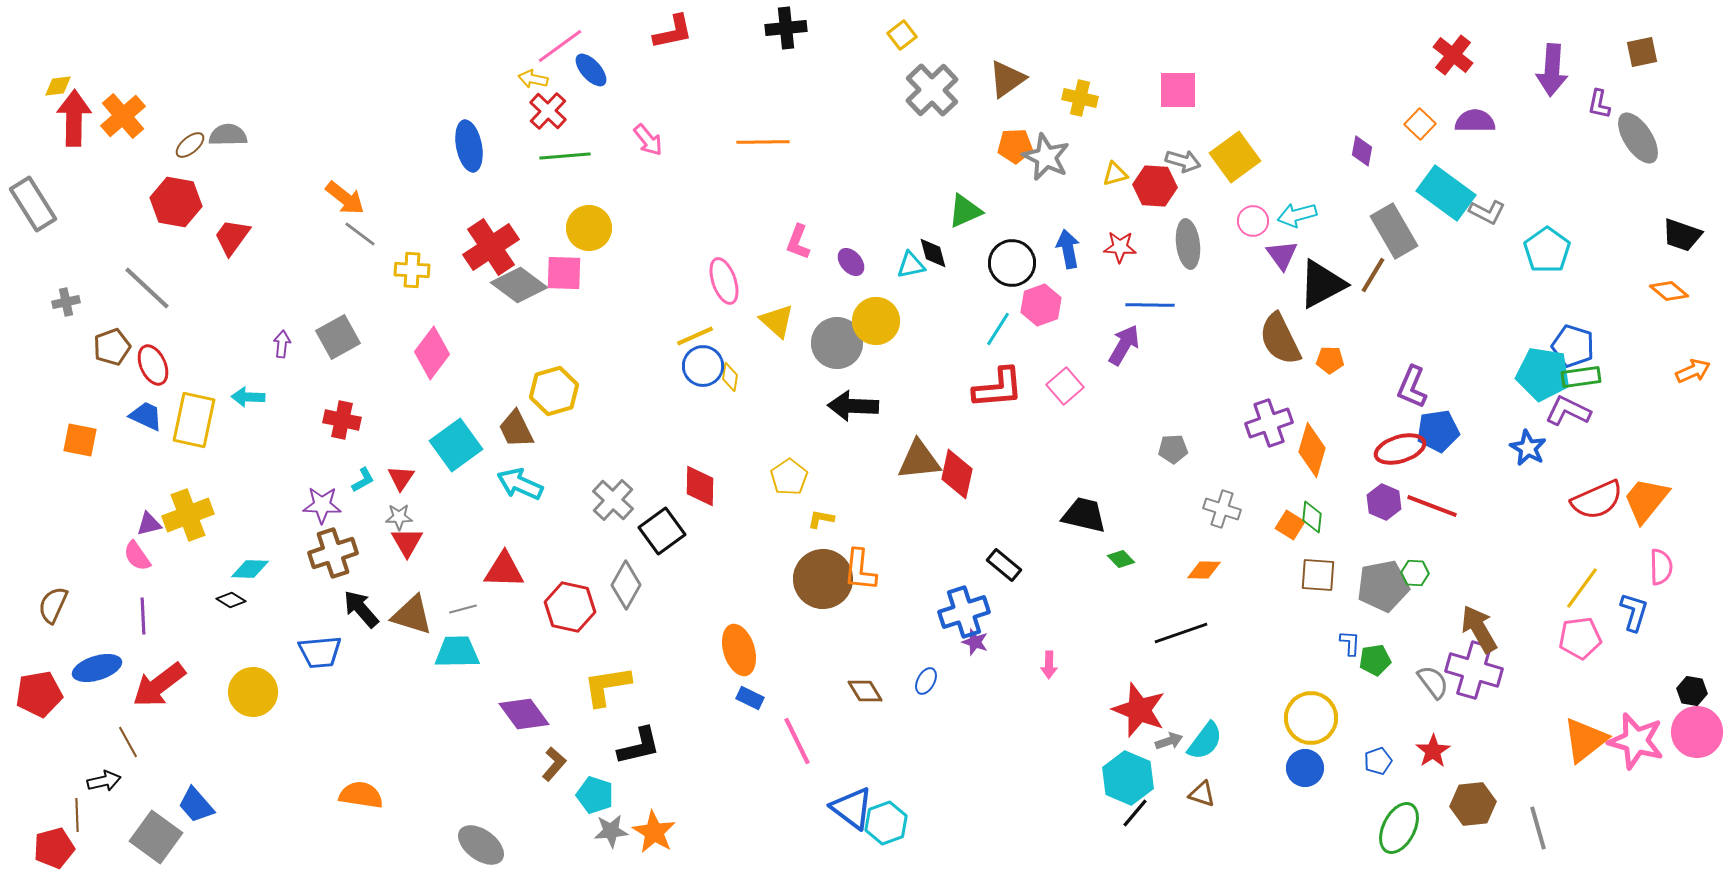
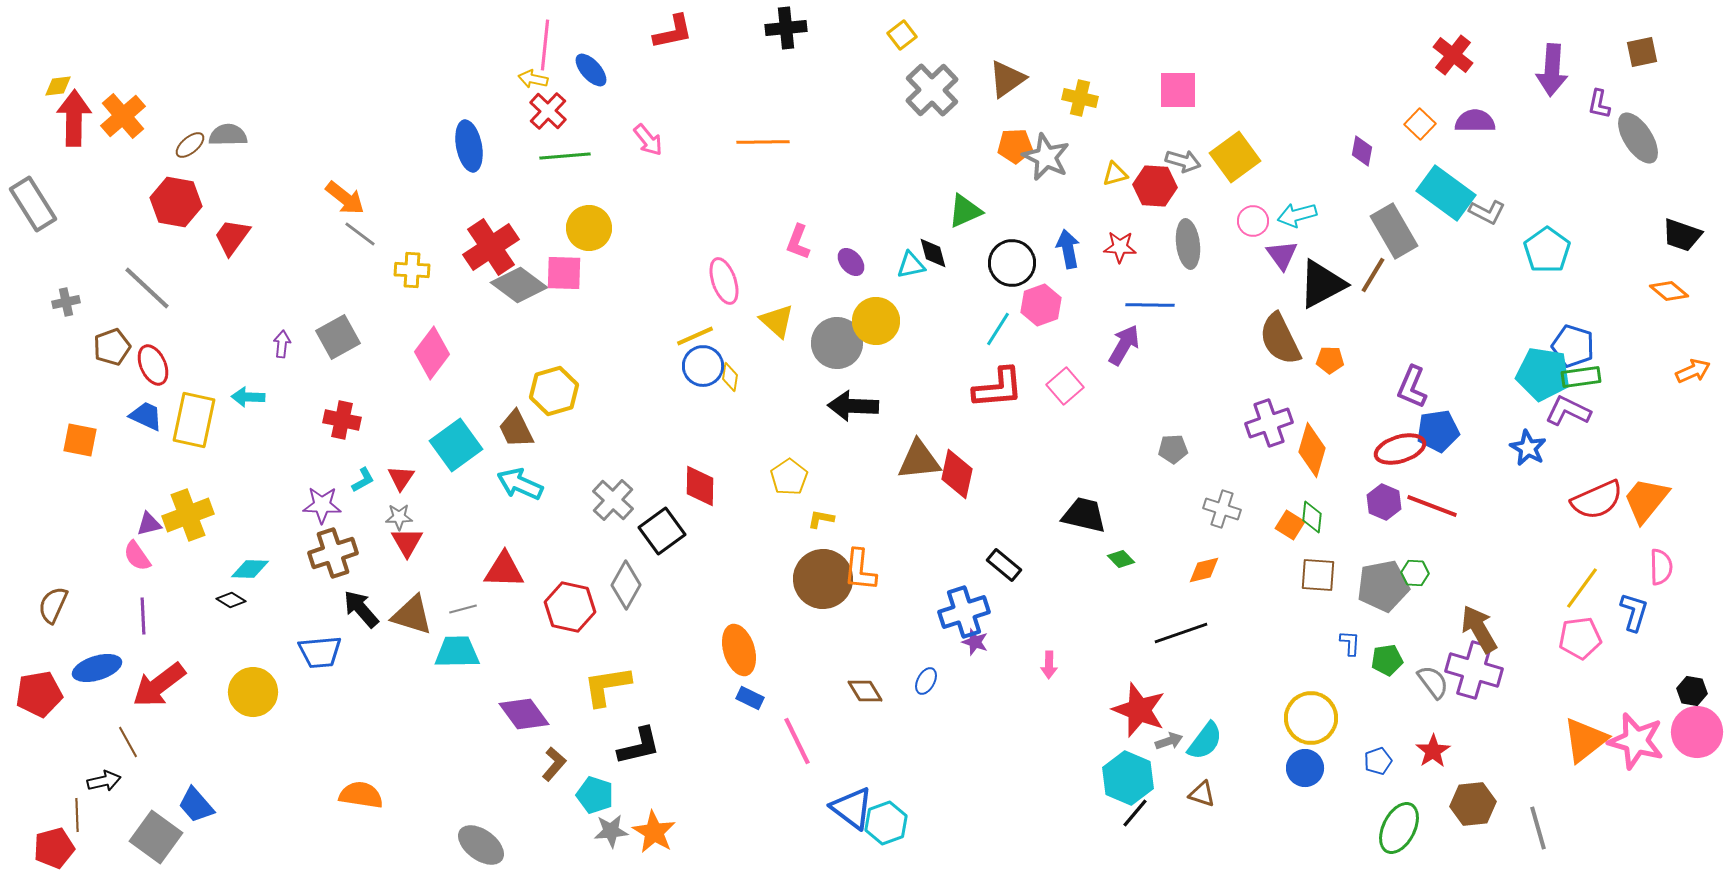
pink line at (560, 46): moved 15 px left, 1 px up; rotated 48 degrees counterclockwise
orange diamond at (1204, 570): rotated 16 degrees counterclockwise
green pentagon at (1375, 660): moved 12 px right
